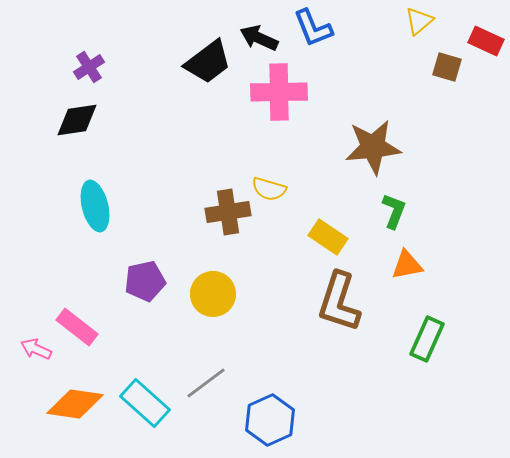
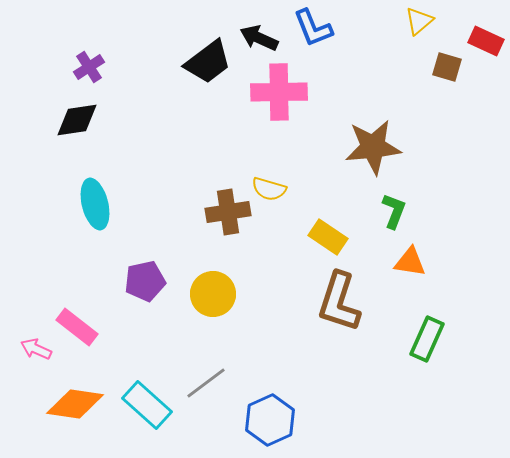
cyan ellipse: moved 2 px up
orange triangle: moved 3 px right, 3 px up; rotated 20 degrees clockwise
cyan rectangle: moved 2 px right, 2 px down
